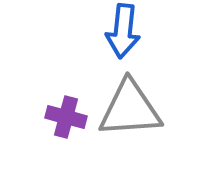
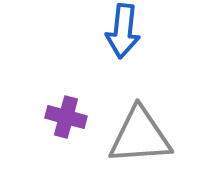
gray triangle: moved 10 px right, 27 px down
